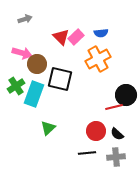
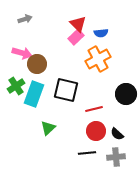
red triangle: moved 17 px right, 13 px up
black square: moved 6 px right, 11 px down
black circle: moved 1 px up
red line: moved 20 px left, 2 px down
